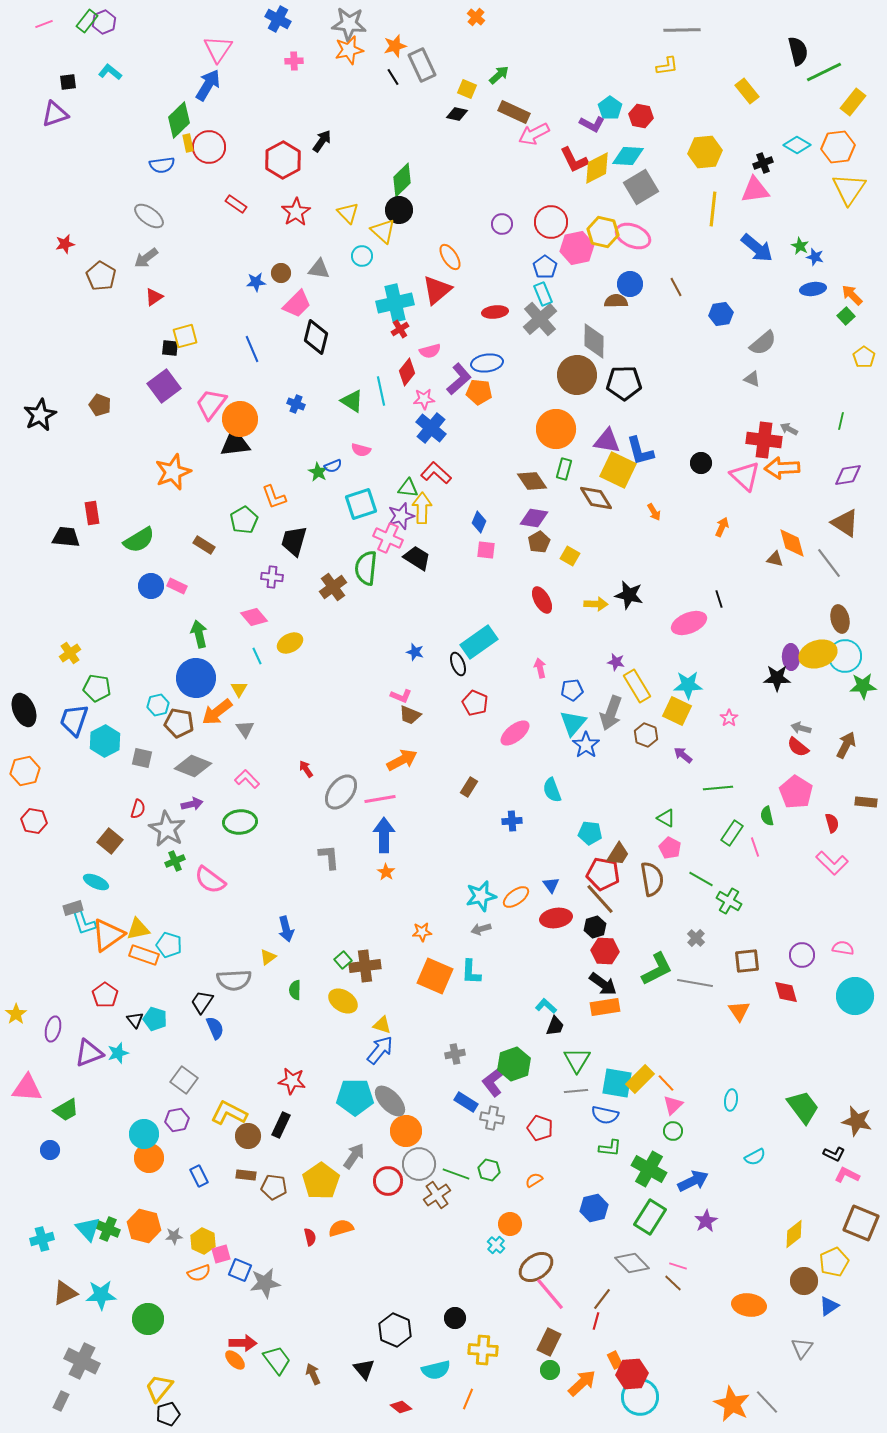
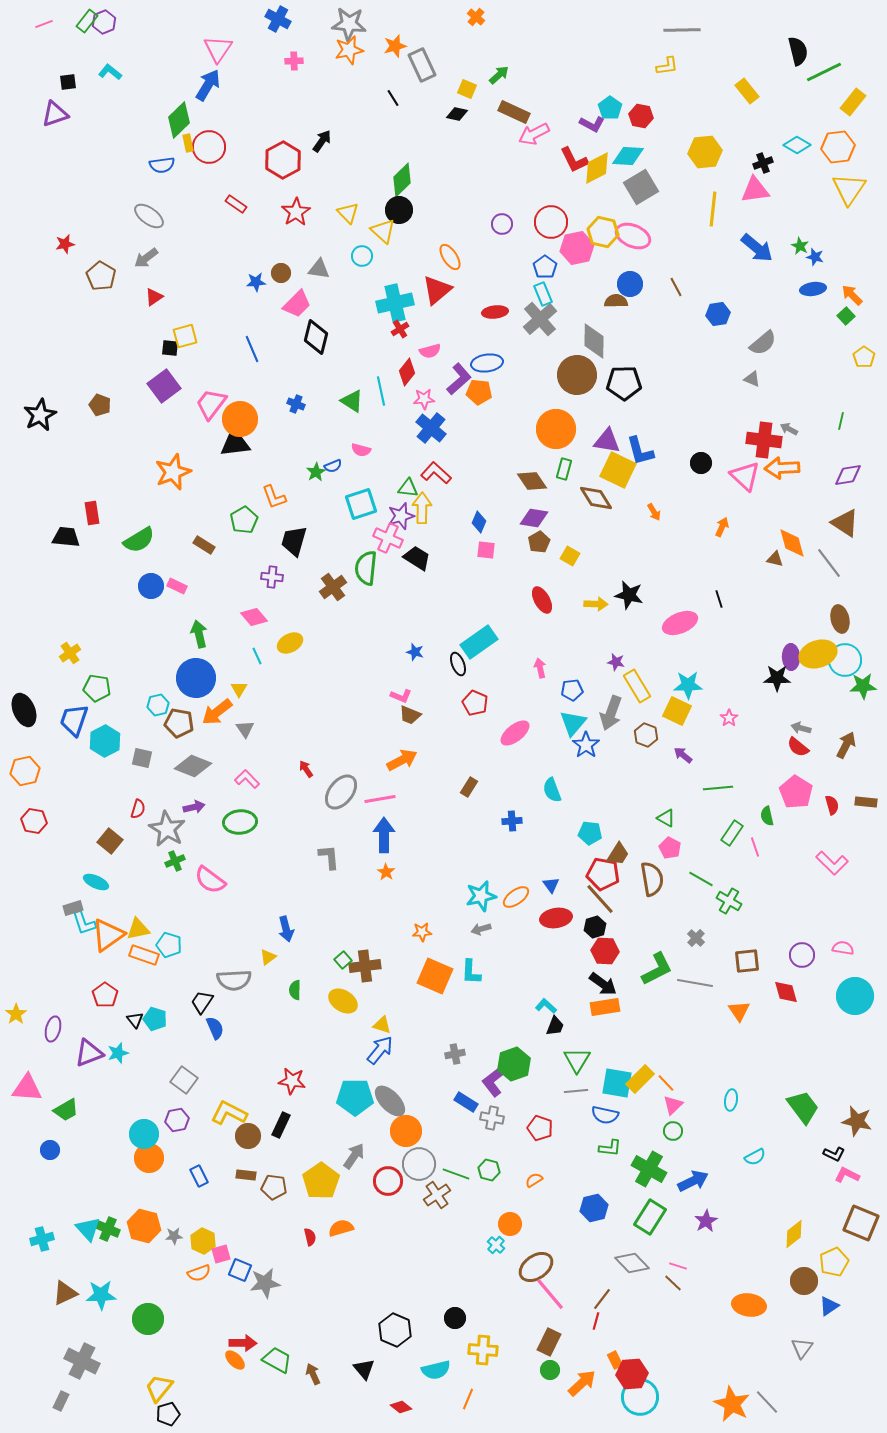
black line at (393, 77): moved 21 px down
blue hexagon at (721, 314): moved 3 px left
green star at (318, 472): moved 2 px left; rotated 12 degrees clockwise
pink ellipse at (689, 623): moved 9 px left
cyan circle at (845, 656): moved 4 px down
purple arrow at (192, 804): moved 2 px right, 3 px down
red semicircle at (832, 823): moved 18 px up
green trapezoid at (277, 1360): rotated 24 degrees counterclockwise
